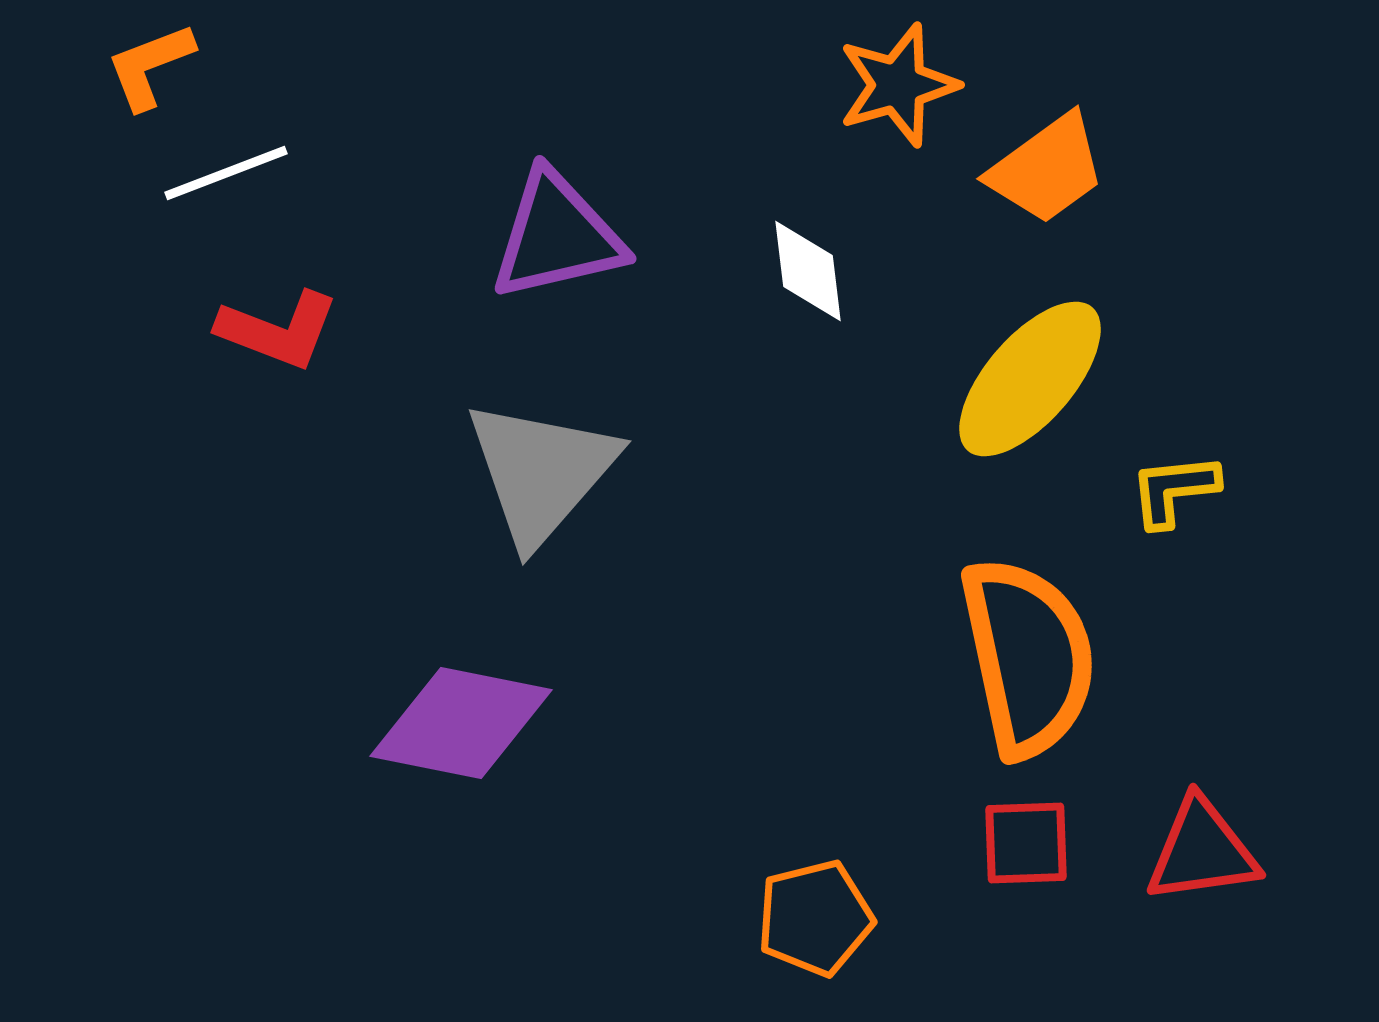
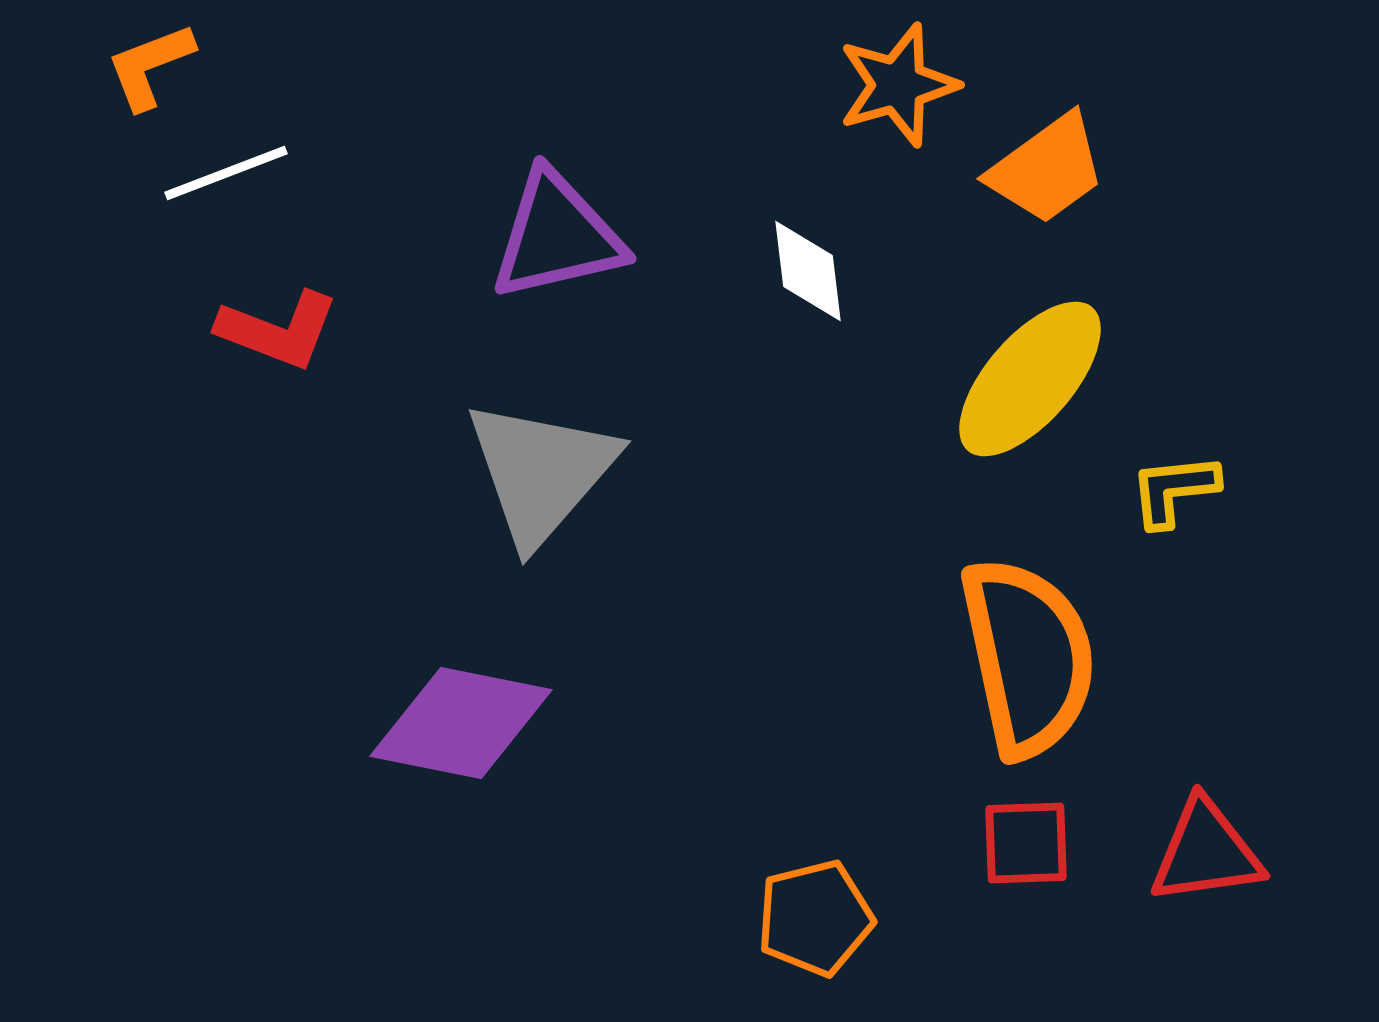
red triangle: moved 4 px right, 1 px down
